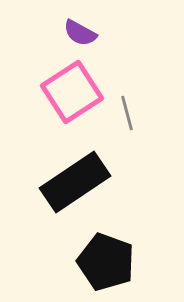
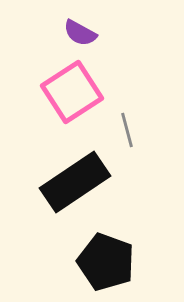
gray line: moved 17 px down
